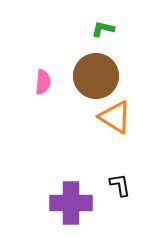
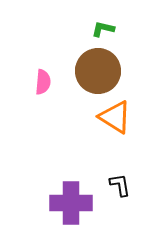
brown circle: moved 2 px right, 5 px up
